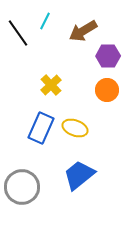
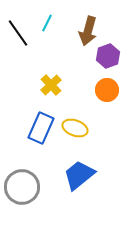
cyan line: moved 2 px right, 2 px down
brown arrow: moved 5 px right; rotated 44 degrees counterclockwise
purple hexagon: rotated 20 degrees counterclockwise
